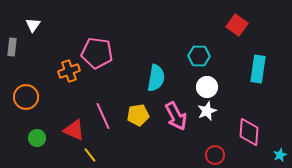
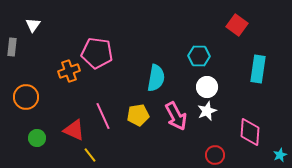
pink diamond: moved 1 px right
